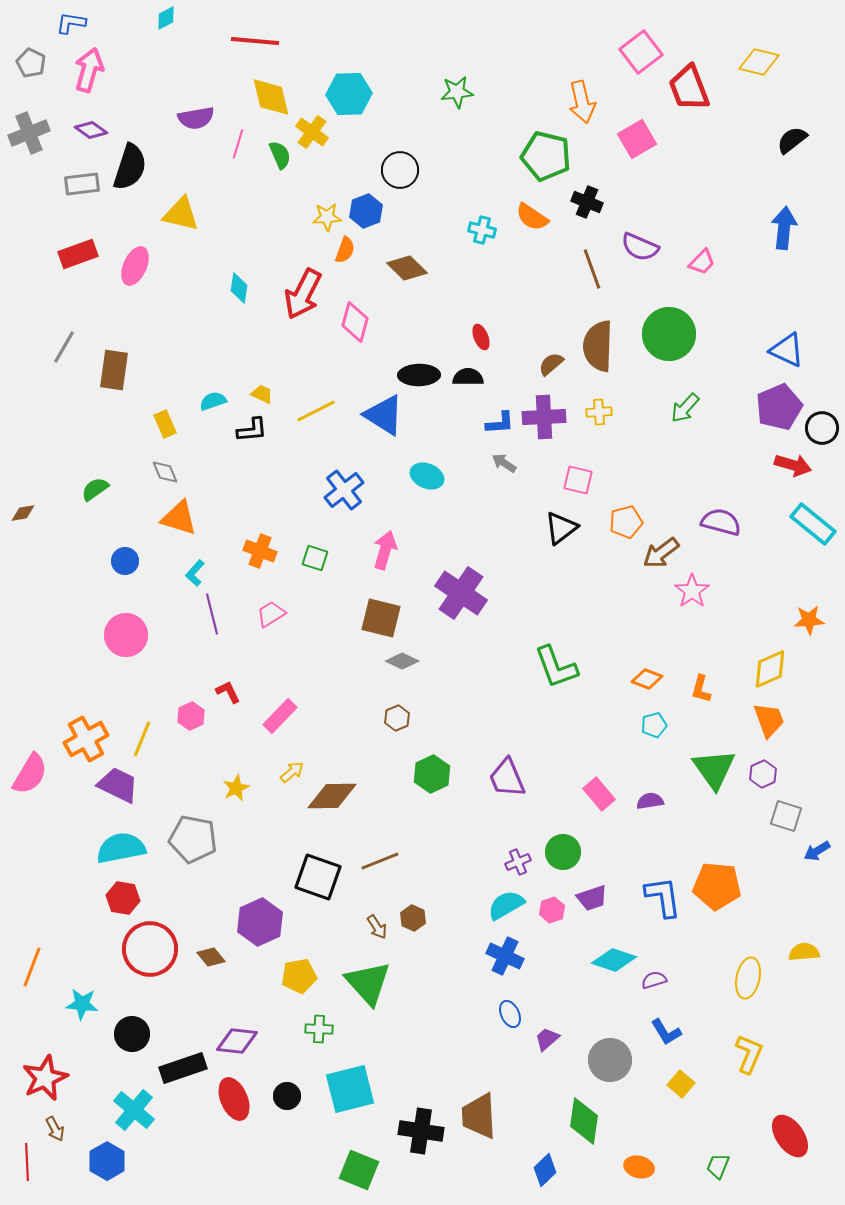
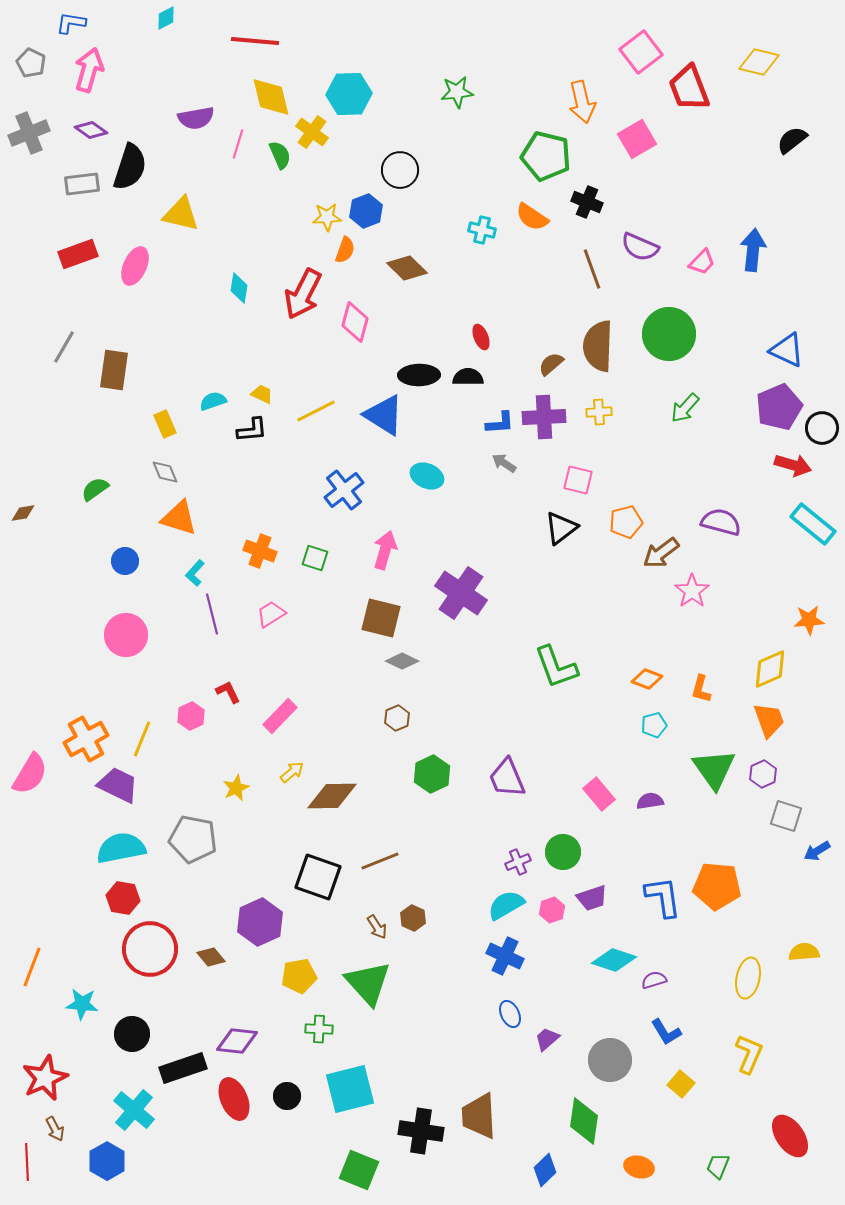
blue arrow at (784, 228): moved 31 px left, 22 px down
